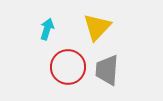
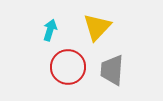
cyan arrow: moved 3 px right, 1 px down
gray trapezoid: moved 5 px right
